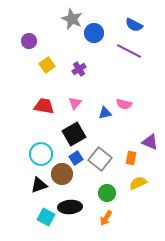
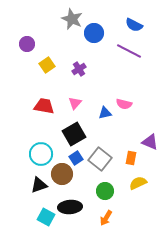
purple circle: moved 2 px left, 3 px down
green circle: moved 2 px left, 2 px up
